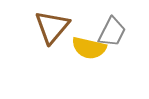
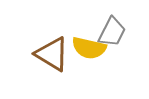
brown triangle: moved 27 px down; rotated 39 degrees counterclockwise
